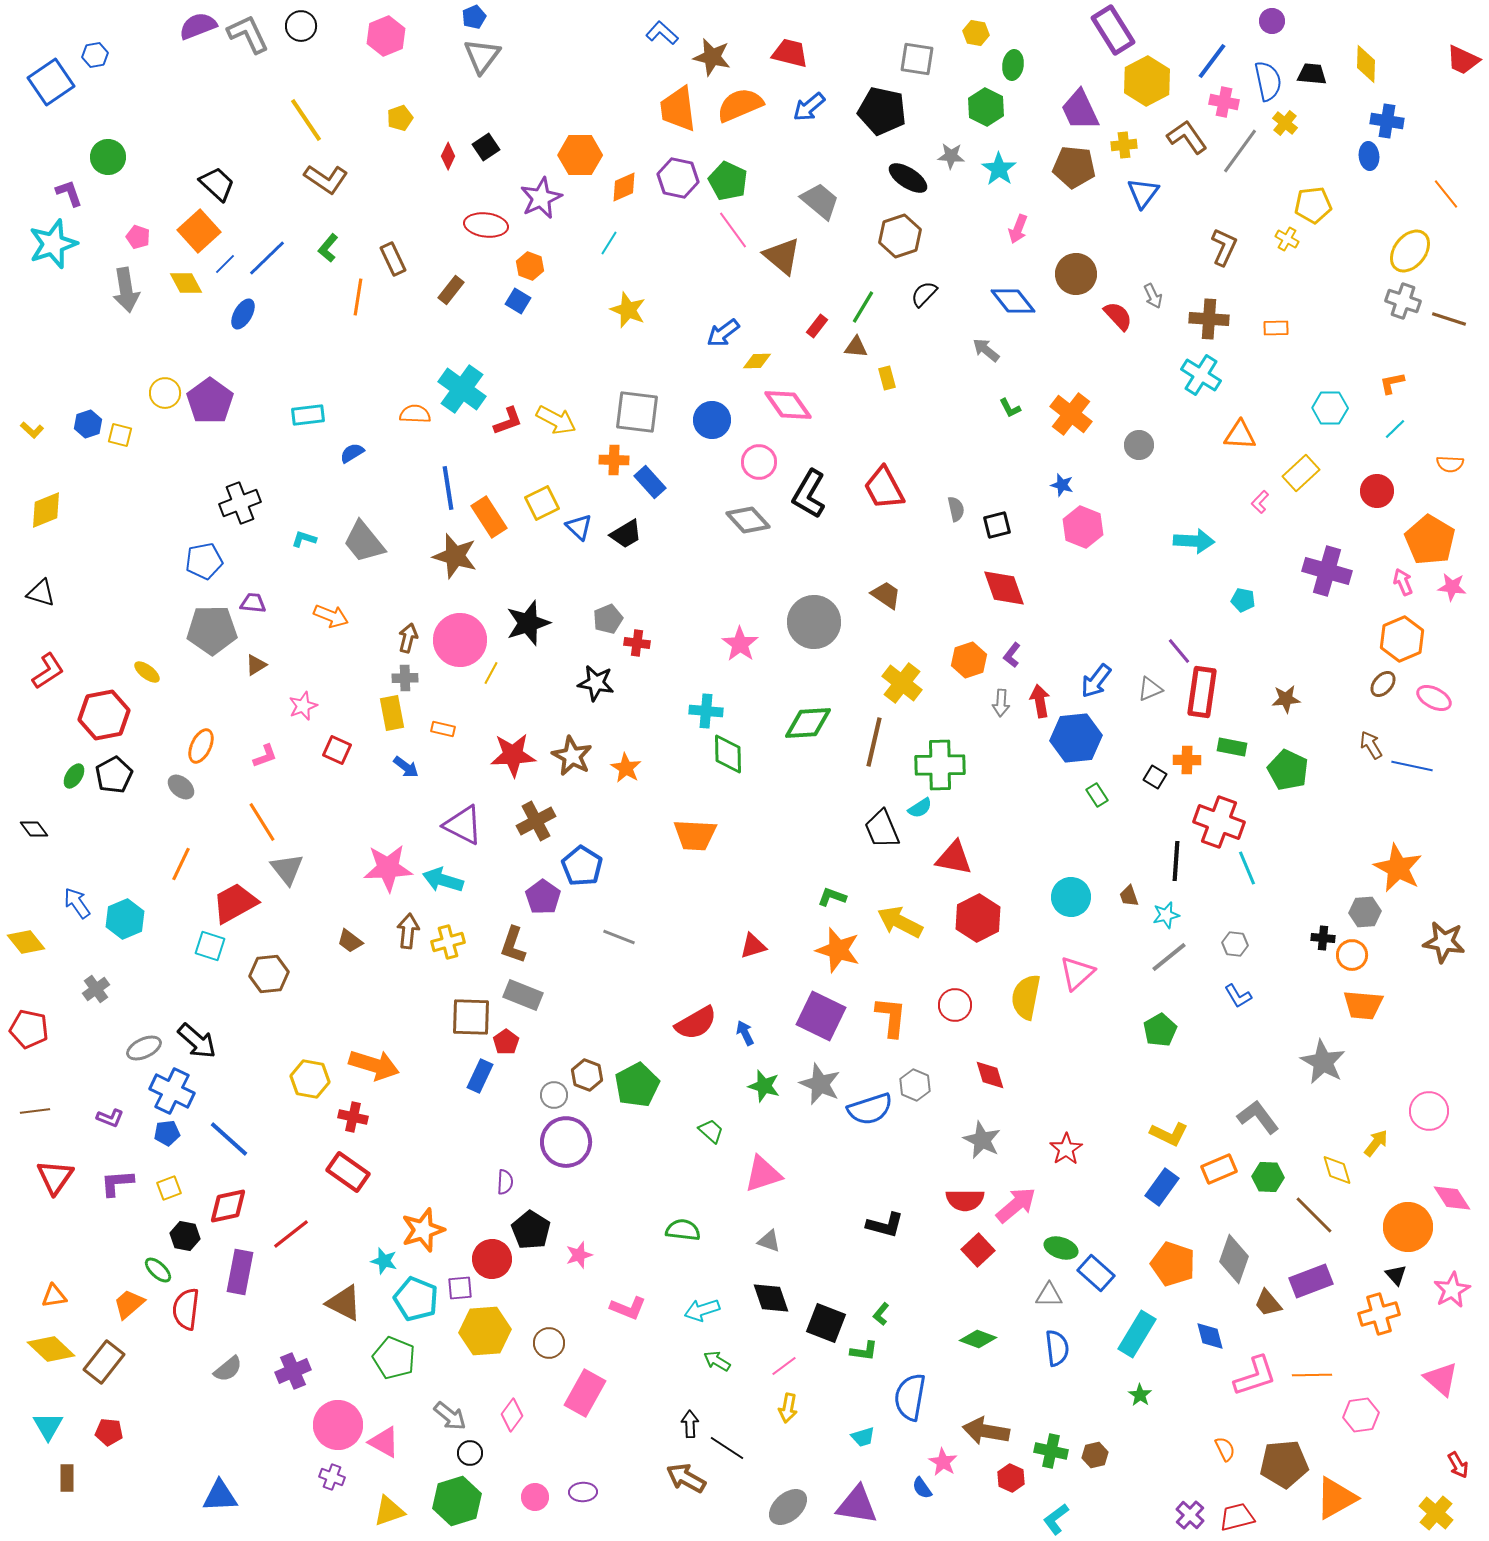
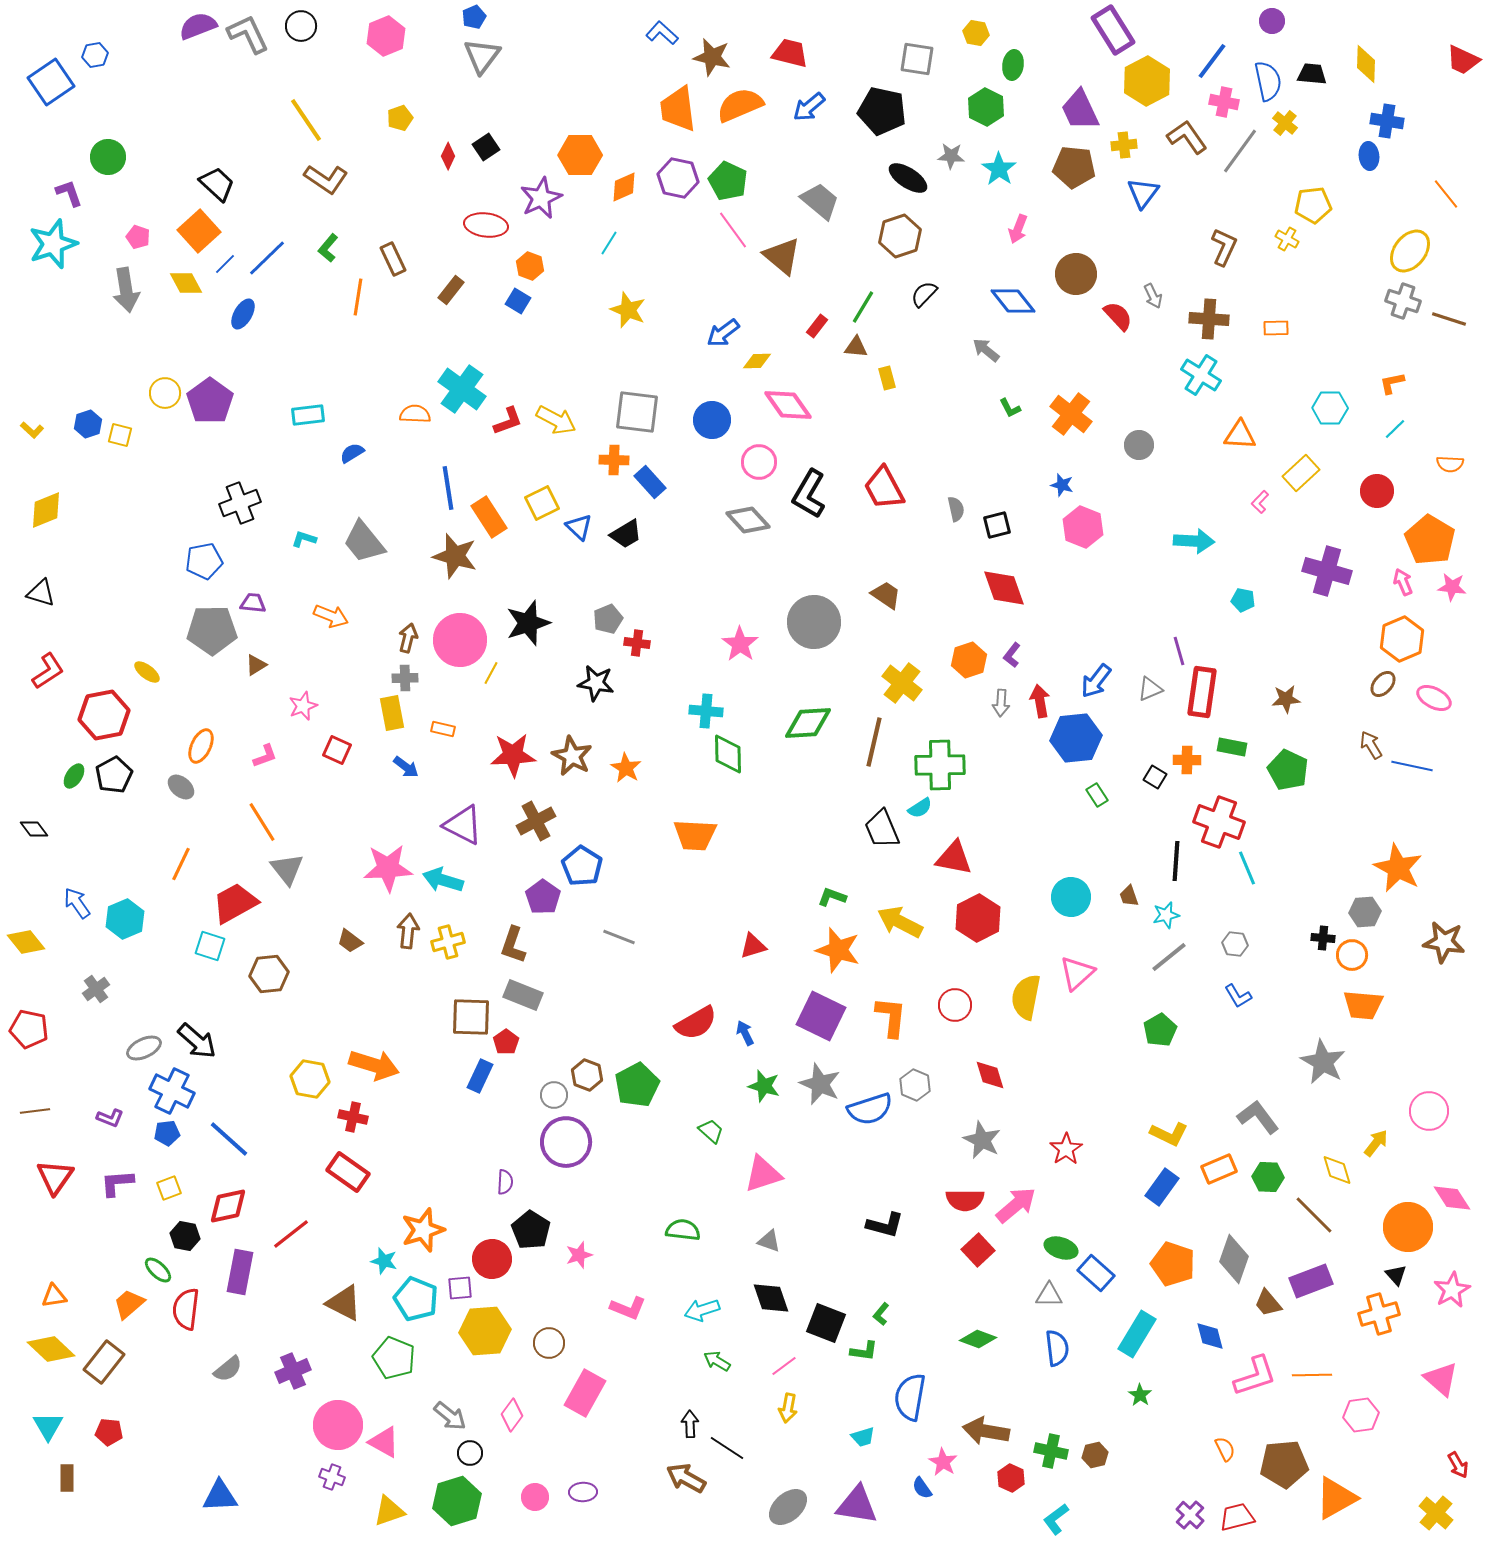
purple line at (1179, 651): rotated 24 degrees clockwise
